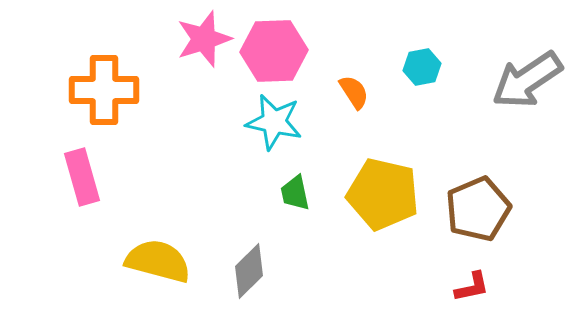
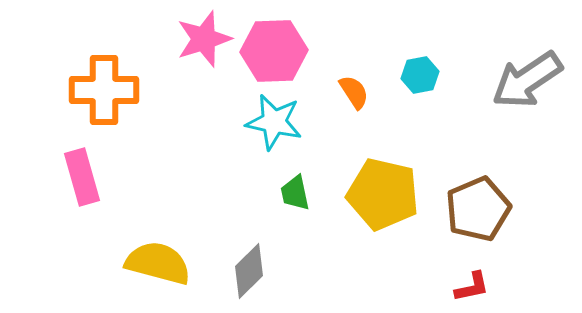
cyan hexagon: moved 2 px left, 8 px down
yellow semicircle: moved 2 px down
